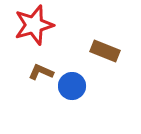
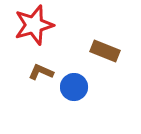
blue circle: moved 2 px right, 1 px down
